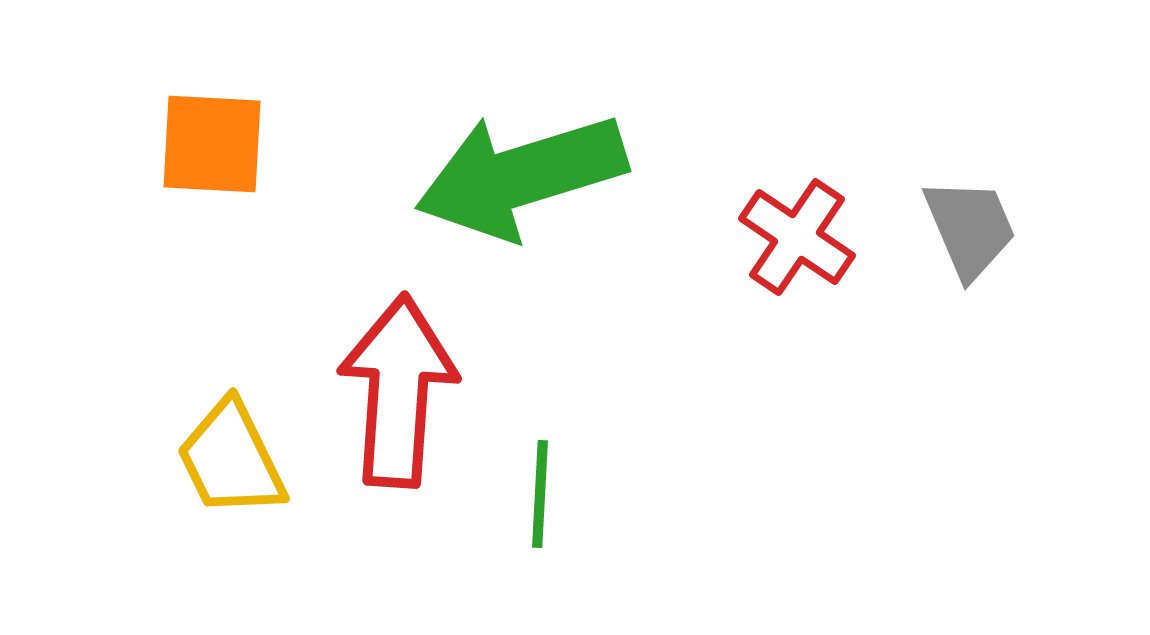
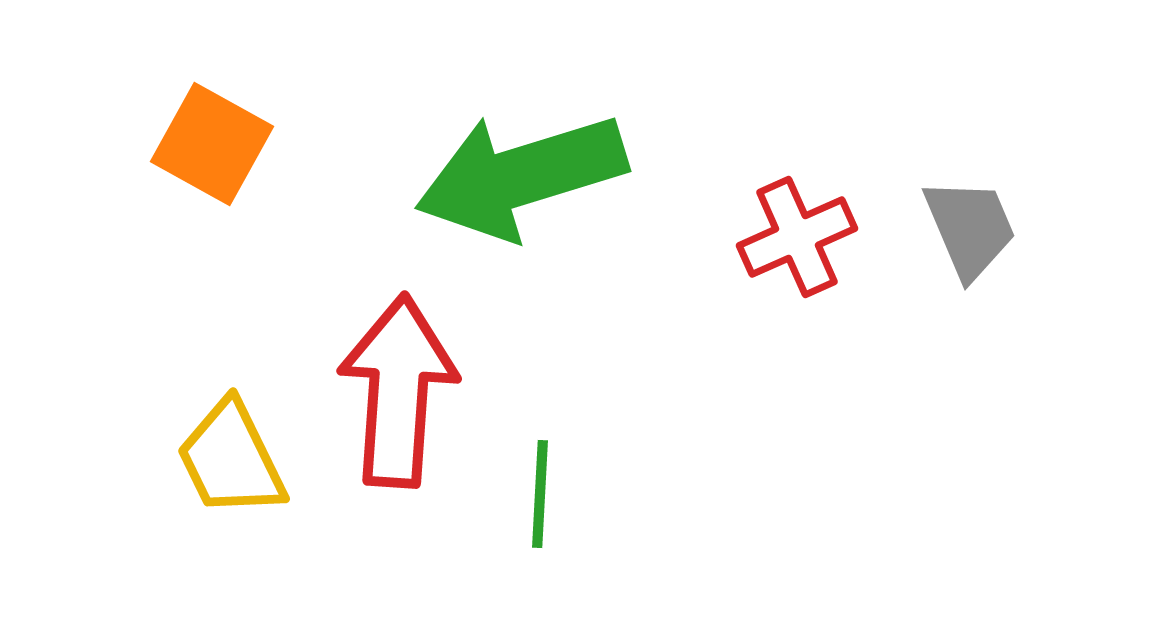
orange square: rotated 26 degrees clockwise
red cross: rotated 32 degrees clockwise
